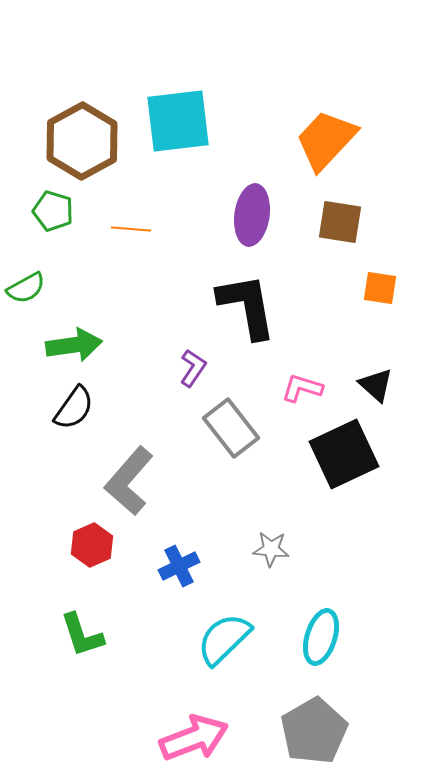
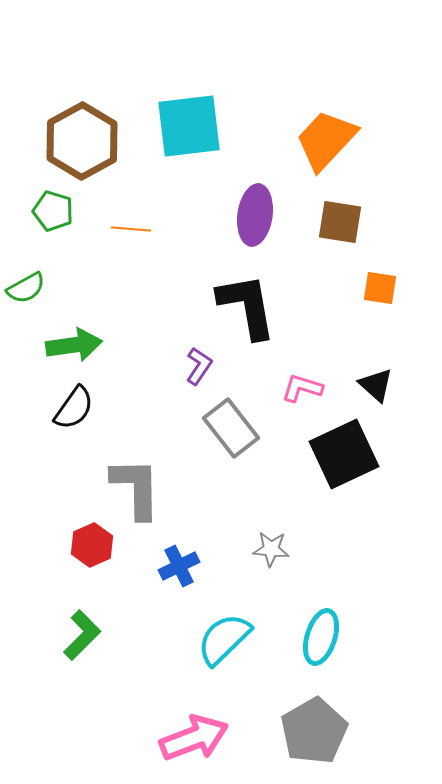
cyan square: moved 11 px right, 5 px down
purple ellipse: moved 3 px right
purple L-shape: moved 6 px right, 2 px up
gray L-shape: moved 7 px right, 7 px down; rotated 138 degrees clockwise
green L-shape: rotated 117 degrees counterclockwise
